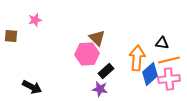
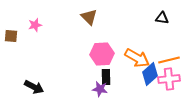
pink star: moved 5 px down
brown triangle: moved 8 px left, 21 px up
black triangle: moved 25 px up
pink hexagon: moved 15 px right
orange arrow: rotated 115 degrees clockwise
black rectangle: moved 6 px down; rotated 49 degrees counterclockwise
black arrow: moved 2 px right
